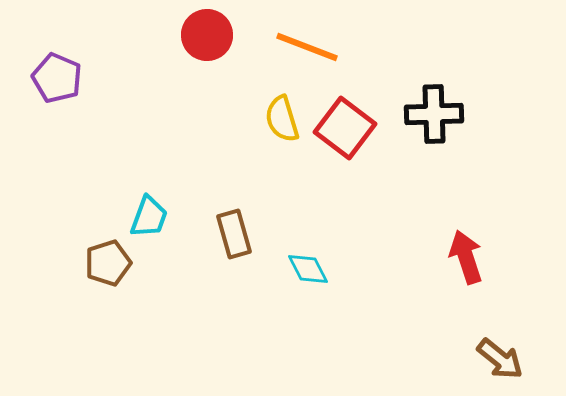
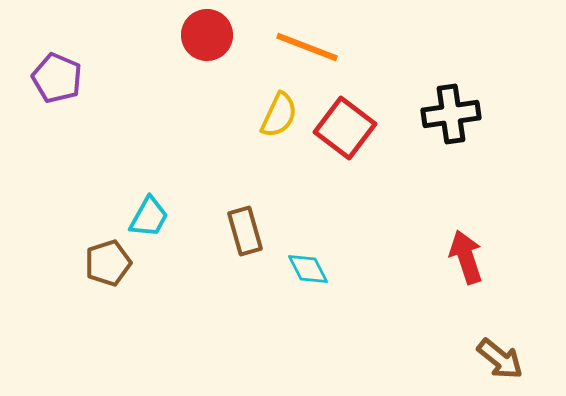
black cross: moved 17 px right; rotated 6 degrees counterclockwise
yellow semicircle: moved 3 px left, 4 px up; rotated 138 degrees counterclockwise
cyan trapezoid: rotated 9 degrees clockwise
brown rectangle: moved 11 px right, 3 px up
